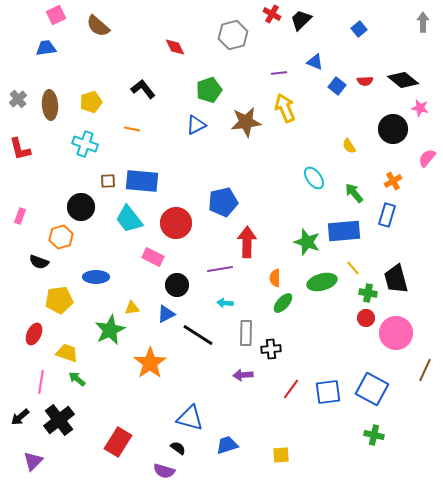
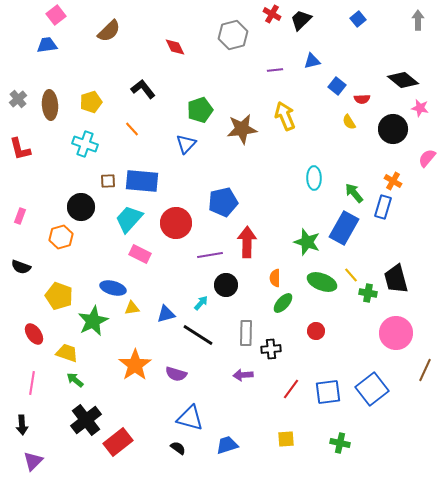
pink square at (56, 15): rotated 12 degrees counterclockwise
gray arrow at (423, 22): moved 5 px left, 2 px up
brown semicircle at (98, 26): moved 11 px right, 5 px down; rotated 85 degrees counterclockwise
blue square at (359, 29): moved 1 px left, 10 px up
blue trapezoid at (46, 48): moved 1 px right, 3 px up
blue triangle at (315, 62): moved 3 px left, 1 px up; rotated 36 degrees counterclockwise
purple line at (279, 73): moved 4 px left, 3 px up
red semicircle at (365, 81): moved 3 px left, 18 px down
green pentagon at (209, 90): moved 9 px left, 20 px down
yellow arrow at (285, 108): moved 8 px down
brown star at (246, 122): moved 4 px left, 7 px down
blue triangle at (196, 125): moved 10 px left, 19 px down; rotated 20 degrees counterclockwise
orange line at (132, 129): rotated 35 degrees clockwise
yellow semicircle at (349, 146): moved 24 px up
cyan ellipse at (314, 178): rotated 35 degrees clockwise
orange cross at (393, 181): rotated 30 degrees counterclockwise
blue rectangle at (387, 215): moved 4 px left, 8 px up
cyan trapezoid at (129, 219): rotated 80 degrees clockwise
blue rectangle at (344, 231): moved 3 px up; rotated 56 degrees counterclockwise
pink rectangle at (153, 257): moved 13 px left, 3 px up
black semicircle at (39, 262): moved 18 px left, 5 px down
yellow line at (353, 268): moved 2 px left, 7 px down
purple line at (220, 269): moved 10 px left, 14 px up
blue ellipse at (96, 277): moved 17 px right, 11 px down; rotated 15 degrees clockwise
green ellipse at (322, 282): rotated 36 degrees clockwise
black circle at (177, 285): moved 49 px right
yellow pentagon at (59, 300): moved 4 px up; rotated 28 degrees clockwise
cyan arrow at (225, 303): moved 24 px left; rotated 126 degrees clockwise
blue triangle at (166, 314): rotated 12 degrees clockwise
red circle at (366, 318): moved 50 px left, 13 px down
green star at (110, 330): moved 17 px left, 9 px up
red ellipse at (34, 334): rotated 60 degrees counterclockwise
orange star at (150, 363): moved 15 px left, 2 px down
green arrow at (77, 379): moved 2 px left, 1 px down
pink line at (41, 382): moved 9 px left, 1 px down
blue square at (372, 389): rotated 24 degrees clockwise
black arrow at (20, 417): moved 2 px right, 8 px down; rotated 54 degrees counterclockwise
black cross at (59, 420): moved 27 px right
green cross at (374, 435): moved 34 px left, 8 px down
red rectangle at (118, 442): rotated 20 degrees clockwise
yellow square at (281, 455): moved 5 px right, 16 px up
purple semicircle at (164, 471): moved 12 px right, 97 px up
